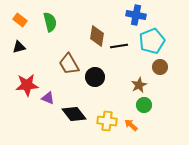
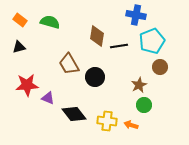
green semicircle: rotated 60 degrees counterclockwise
orange arrow: rotated 24 degrees counterclockwise
